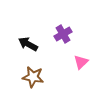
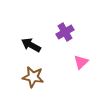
purple cross: moved 2 px right, 2 px up
black arrow: moved 3 px right, 1 px down
